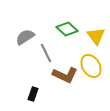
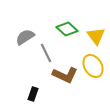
yellow ellipse: moved 2 px right
